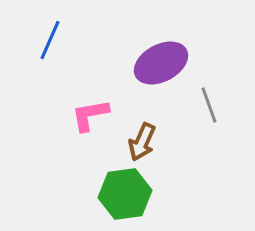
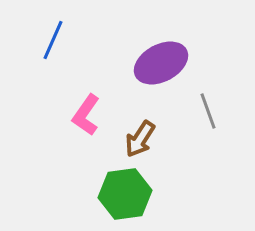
blue line: moved 3 px right
gray line: moved 1 px left, 6 px down
pink L-shape: moved 4 px left; rotated 45 degrees counterclockwise
brown arrow: moved 2 px left, 3 px up; rotated 9 degrees clockwise
